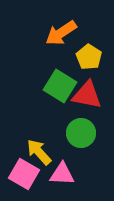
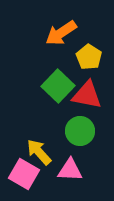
green square: moved 2 px left; rotated 12 degrees clockwise
green circle: moved 1 px left, 2 px up
pink triangle: moved 8 px right, 4 px up
